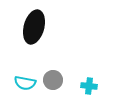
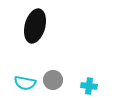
black ellipse: moved 1 px right, 1 px up
